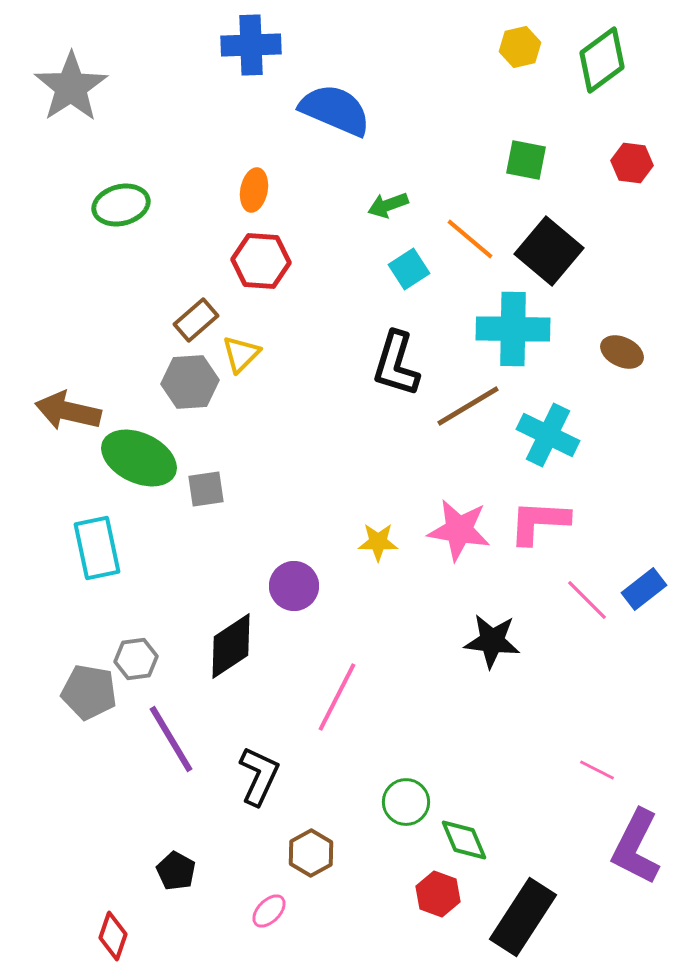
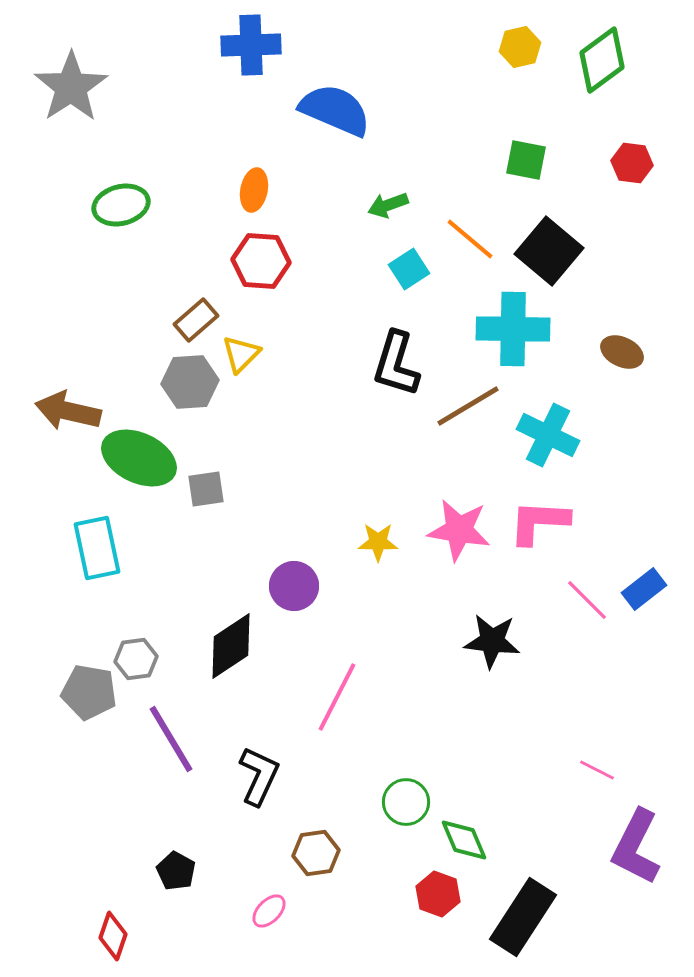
brown hexagon at (311, 853): moved 5 px right; rotated 21 degrees clockwise
